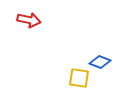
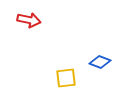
yellow square: moved 13 px left; rotated 15 degrees counterclockwise
